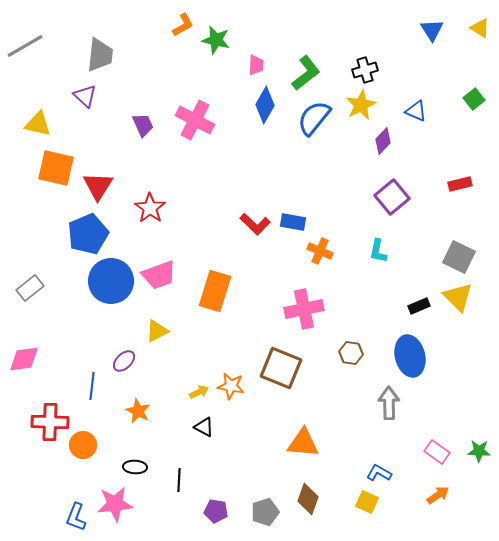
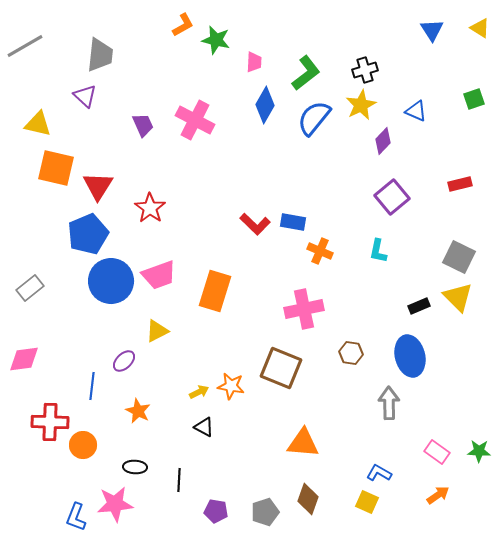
pink trapezoid at (256, 65): moved 2 px left, 3 px up
green square at (474, 99): rotated 20 degrees clockwise
